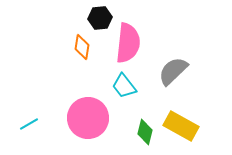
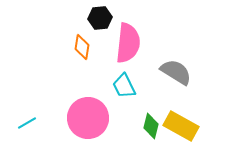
gray semicircle: moved 3 px right, 1 px down; rotated 76 degrees clockwise
cyan trapezoid: rotated 12 degrees clockwise
cyan line: moved 2 px left, 1 px up
green diamond: moved 6 px right, 6 px up
